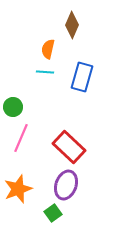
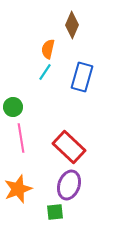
cyan line: rotated 60 degrees counterclockwise
pink line: rotated 32 degrees counterclockwise
purple ellipse: moved 3 px right
green square: moved 2 px right, 1 px up; rotated 30 degrees clockwise
